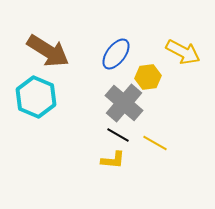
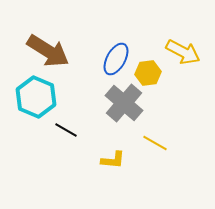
blue ellipse: moved 5 px down; rotated 8 degrees counterclockwise
yellow hexagon: moved 4 px up
black line: moved 52 px left, 5 px up
